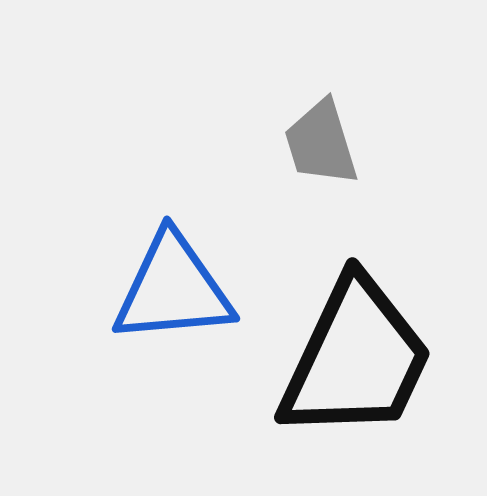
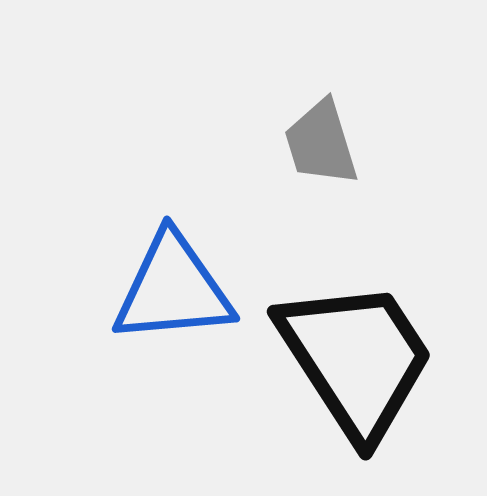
black trapezoid: rotated 58 degrees counterclockwise
